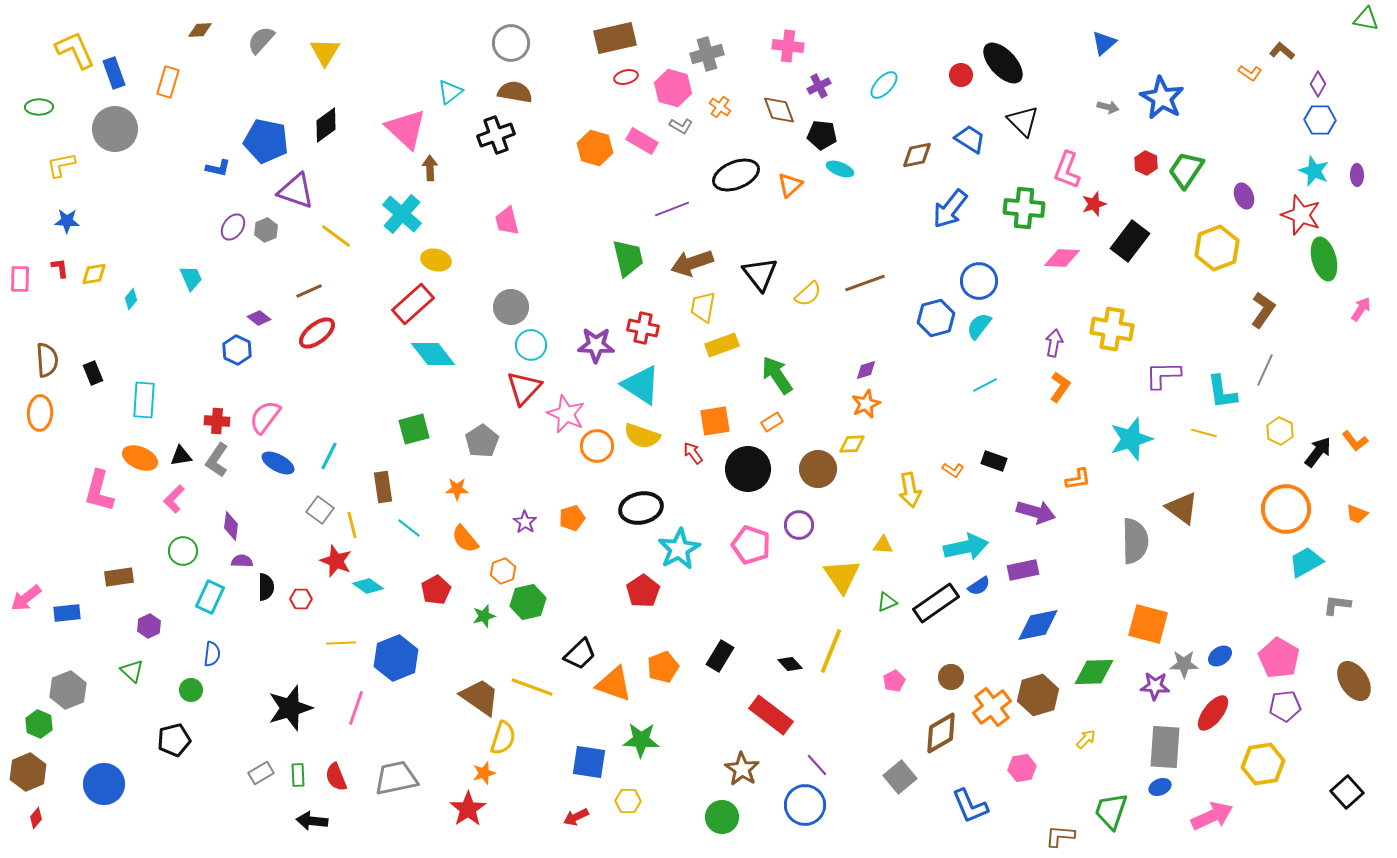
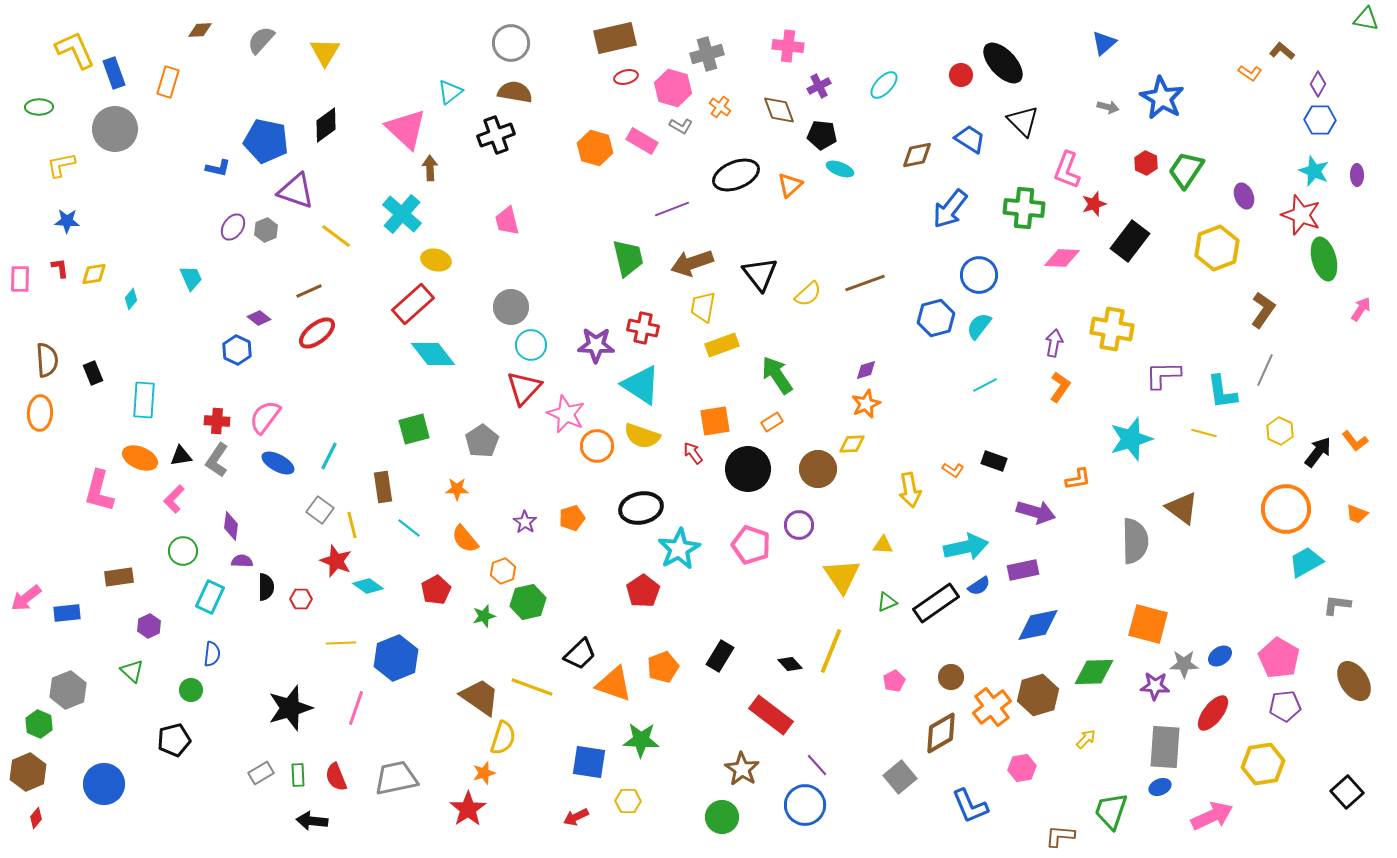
blue circle at (979, 281): moved 6 px up
